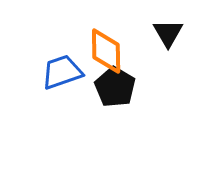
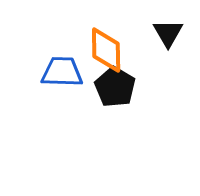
orange diamond: moved 1 px up
blue trapezoid: rotated 21 degrees clockwise
